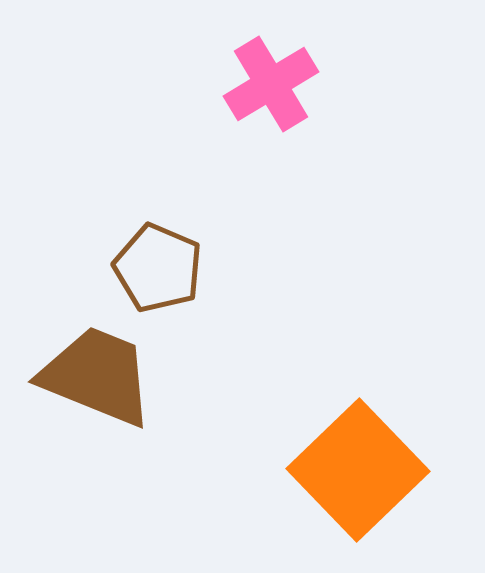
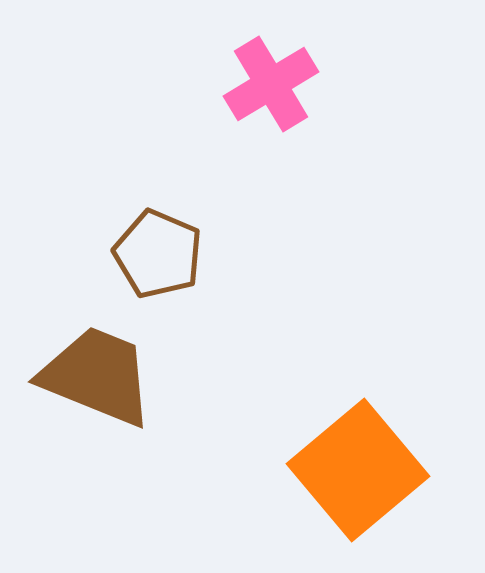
brown pentagon: moved 14 px up
orange square: rotated 4 degrees clockwise
